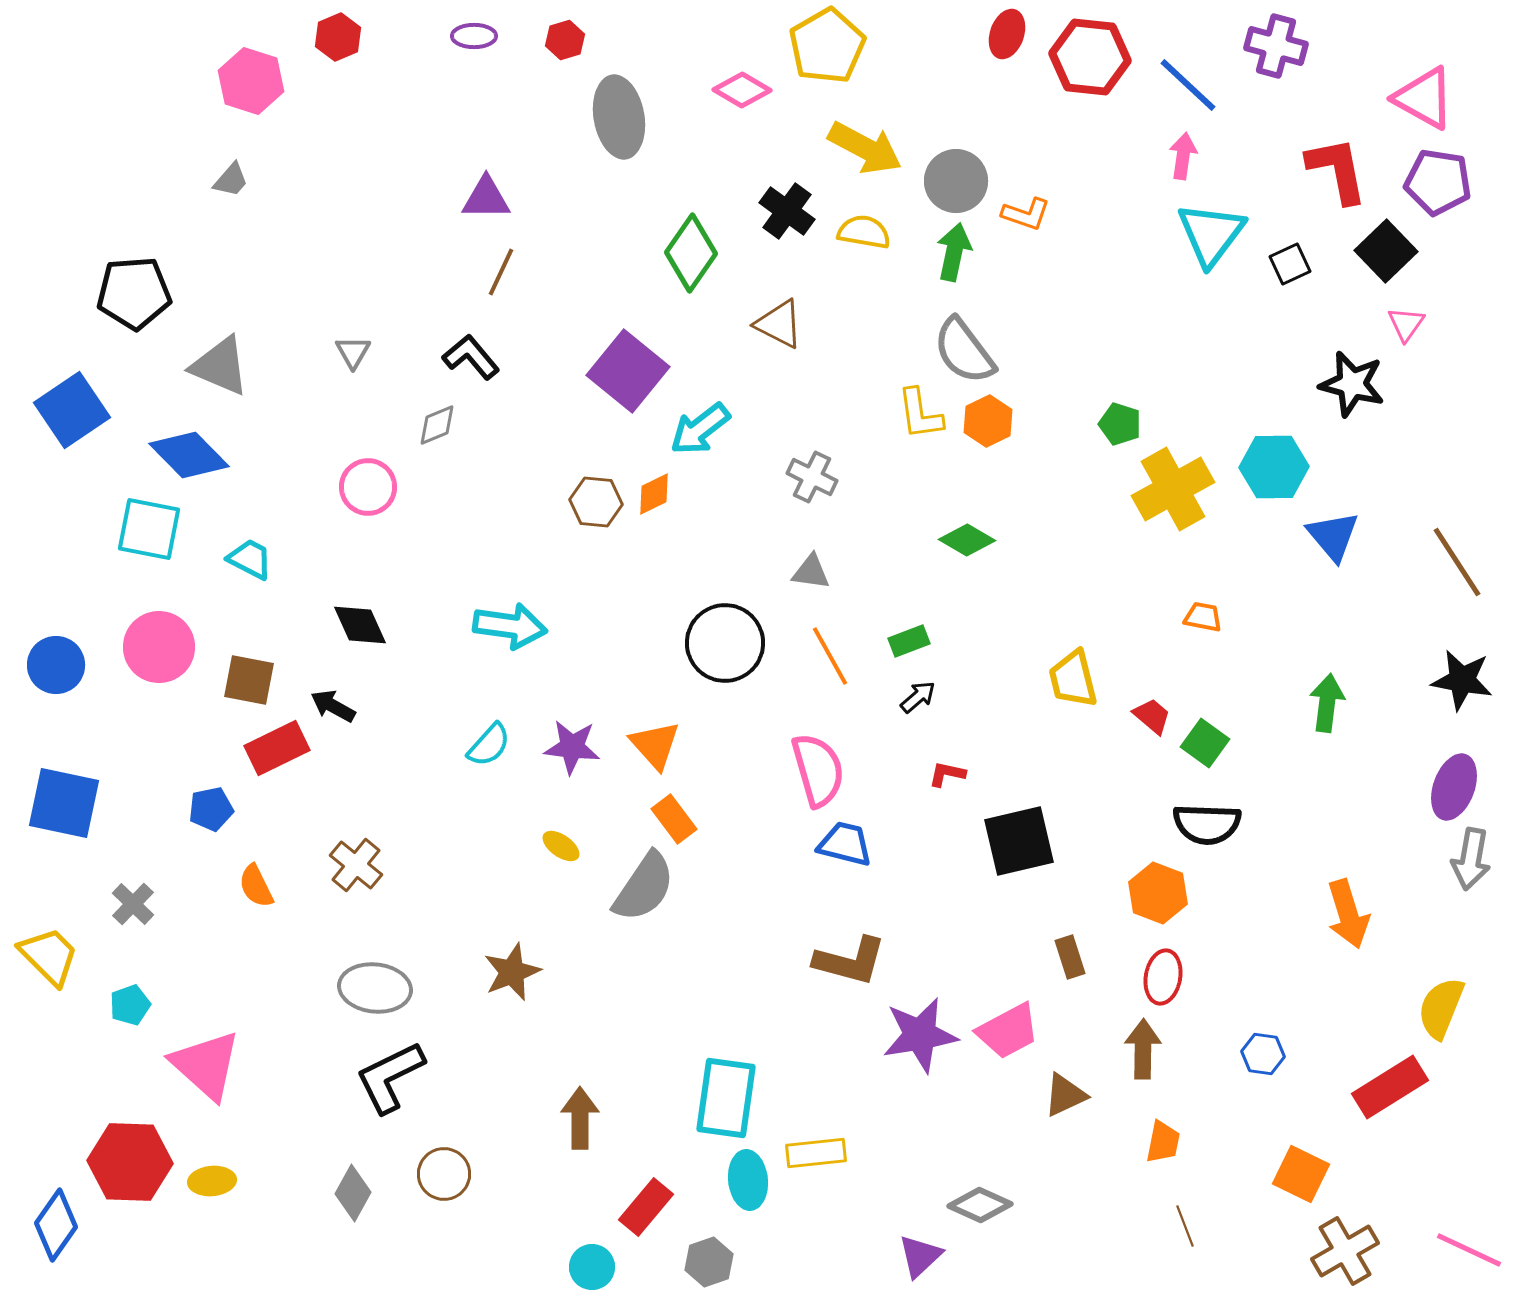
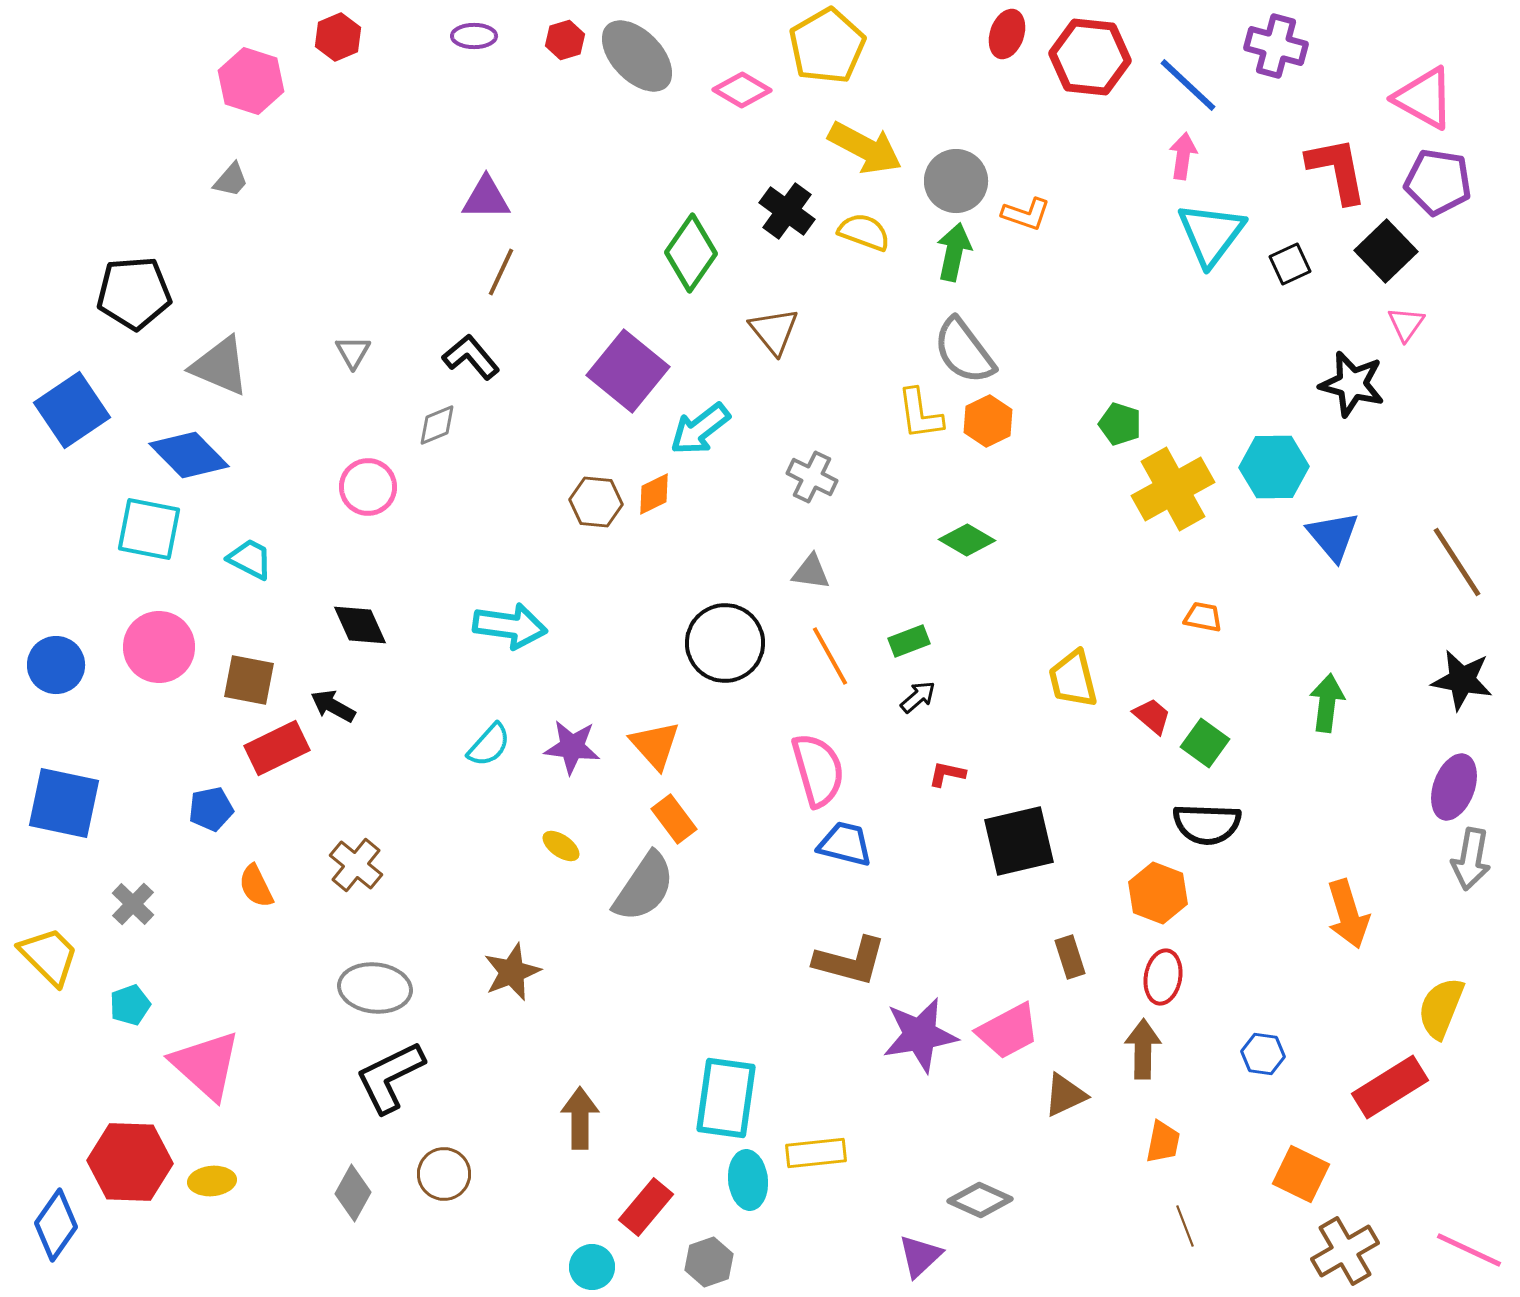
gray ellipse at (619, 117): moved 18 px right, 61 px up; rotated 34 degrees counterclockwise
yellow semicircle at (864, 232): rotated 10 degrees clockwise
brown triangle at (779, 324): moved 5 px left, 7 px down; rotated 24 degrees clockwise
gray diamond at (980, 1205): moved 5 px up
